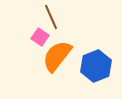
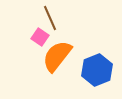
brown line: moved 1 px left, 1 px down
blue hexagon: moved 1 px right, 4 px down
